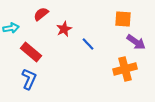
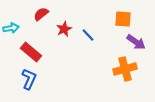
blue line: moved 9 px up
